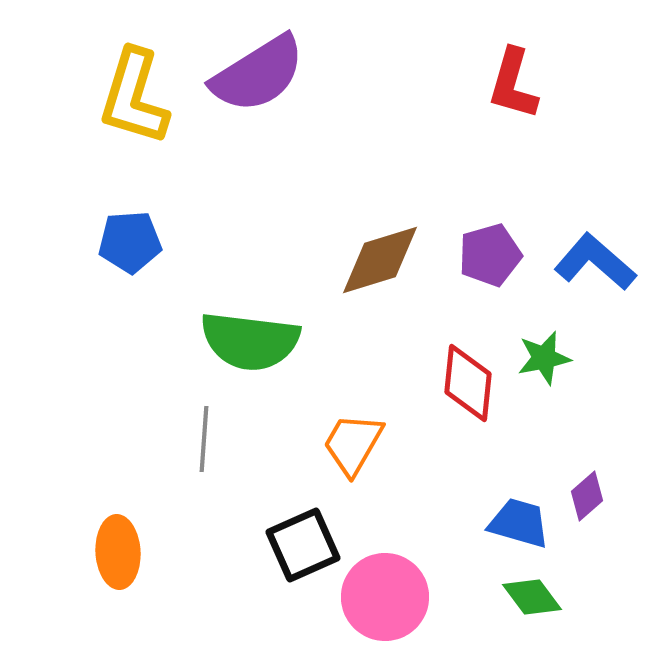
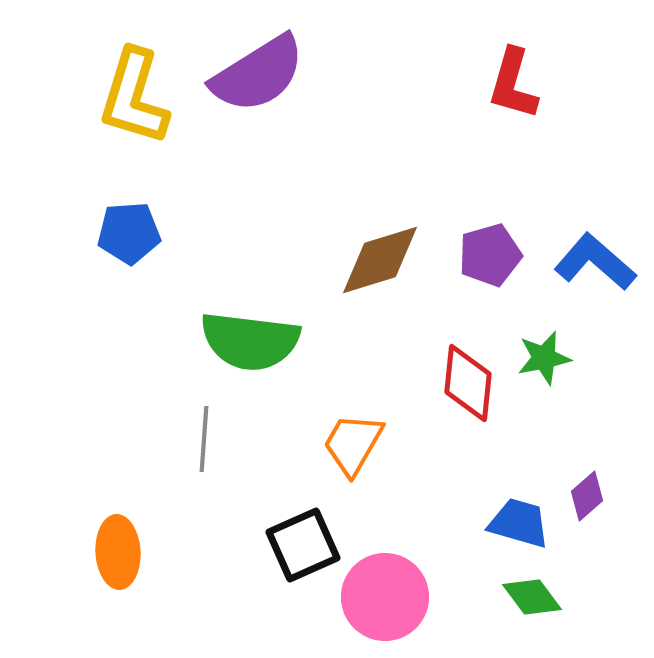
blue pentagon: moved 1 px left, 9 px up
